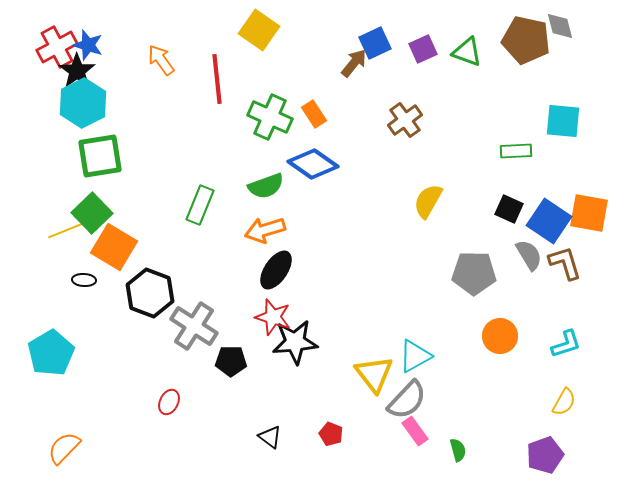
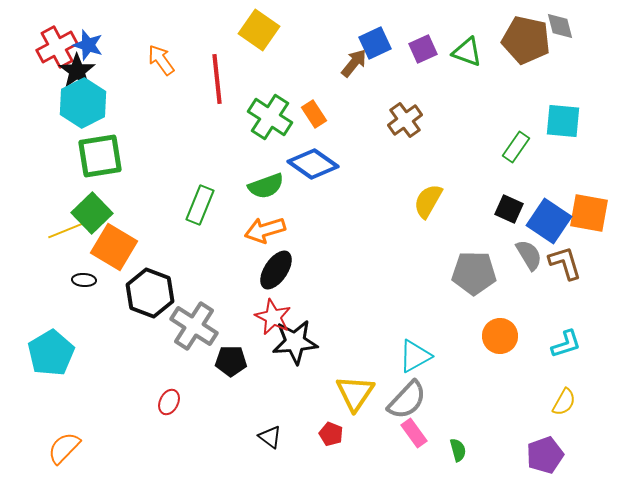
green cross at (270, 117): rotated 9 degrees clockwise
green rectangle at (516, 151): moved 4 px up; rotated 52 degrees counterclockwise
red star at (273, 317): rotated 9 degrees clockwise
yellow triangle at (374, 374): moved 19 px left, 19 px down; rotated 12 degrees clockwise
pink rectangle at (415, 431): moved 1 px left, 2 px down
